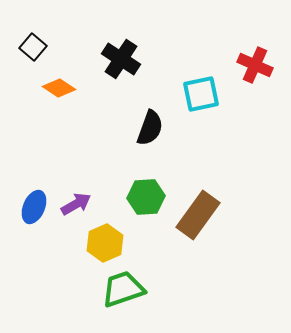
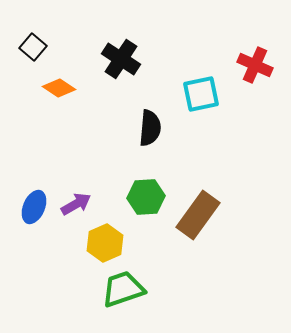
black semicircle: rotated 15 degrees counterclockwise
